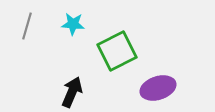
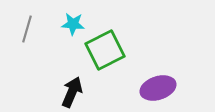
gray line: moved 3 px down
green square: moved 12 px left, 1 px up
